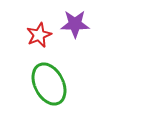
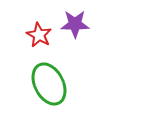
red star: rotated 20 degrees counterclockwise
